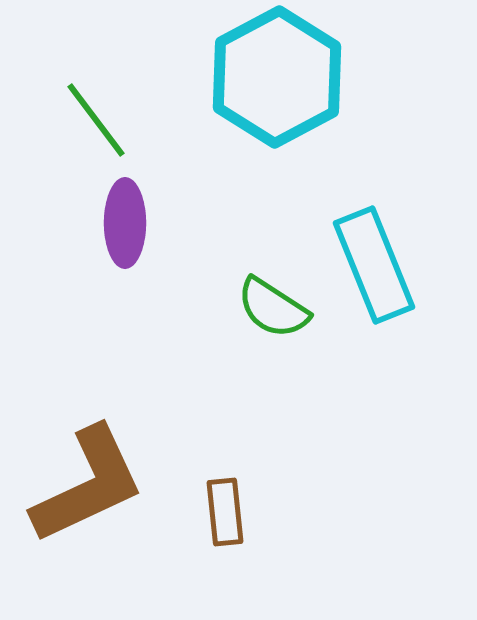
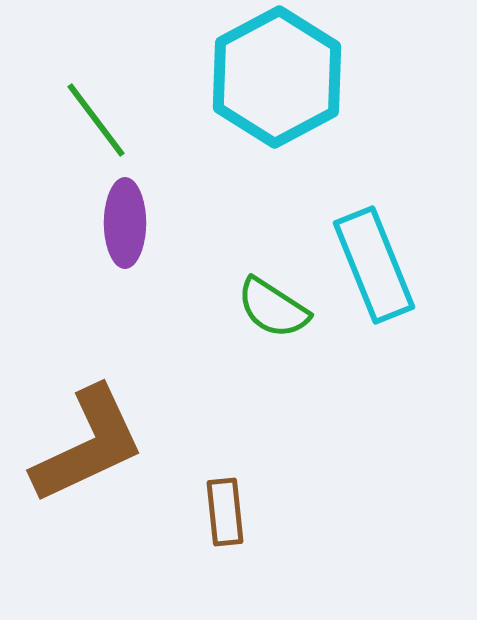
brown L-shape: moved 40 px up
